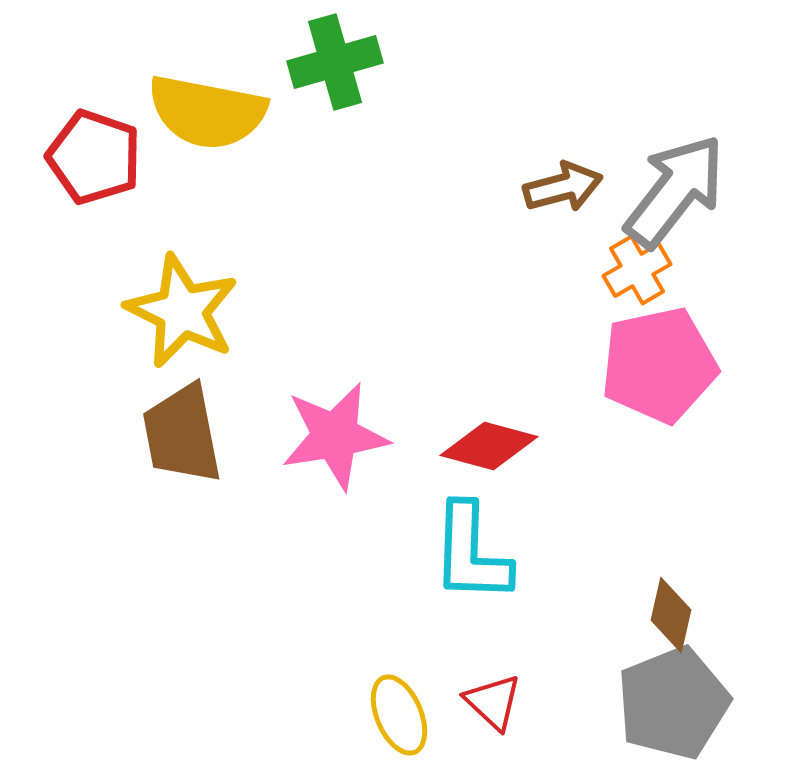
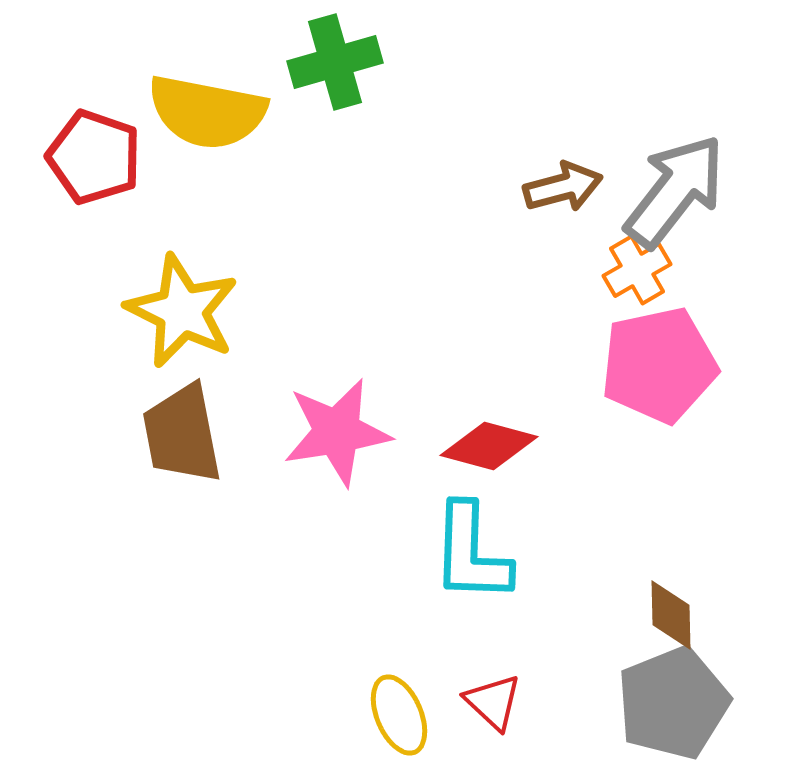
pink star: moved 2 px right, 4 px up
brown diamond: rotated 14 degrees counterclockwise
